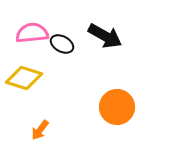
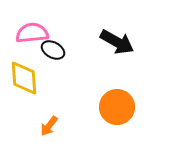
black arrow: moved 12 px right, 6 px down
black ellipse: moved 9 px left, 6 px down
yellow diamond: rotated 69 degrees clockwise
orange arrow: moved 9 px right, 4 px up
